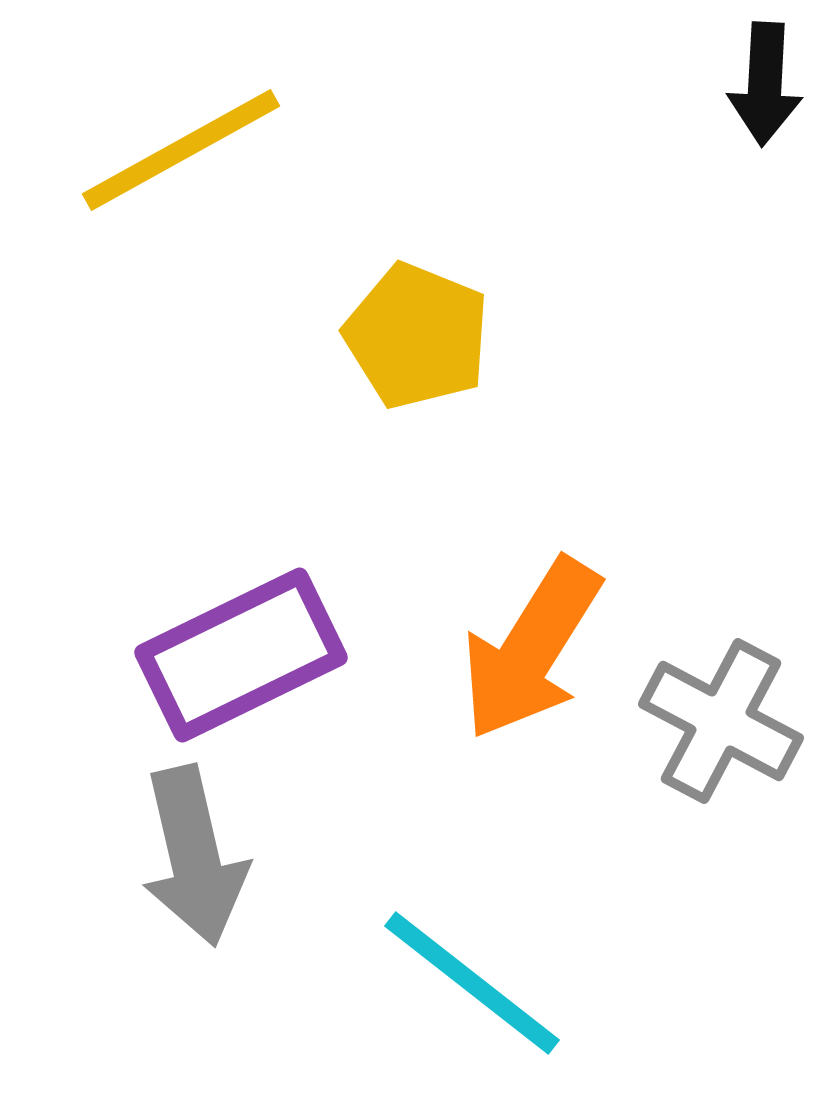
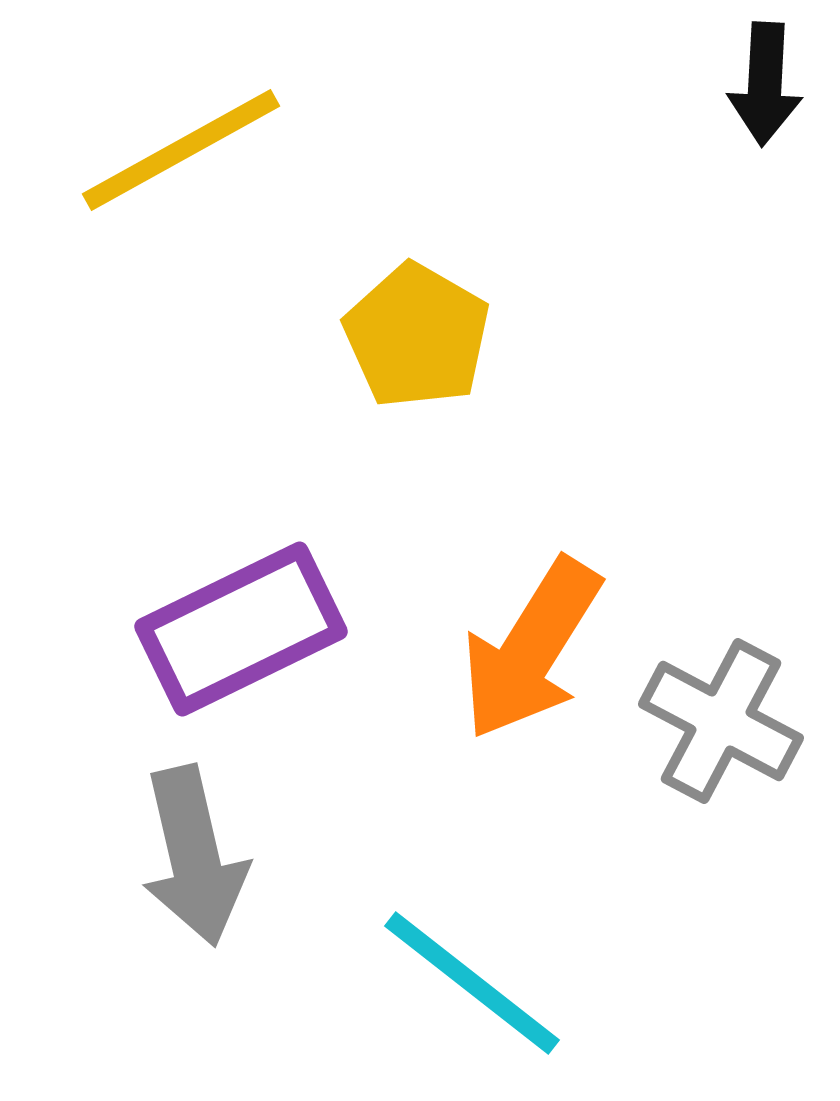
yellow pentagon: rotated 8 degrees clockwise
purple rectangle: moved 26 px up
